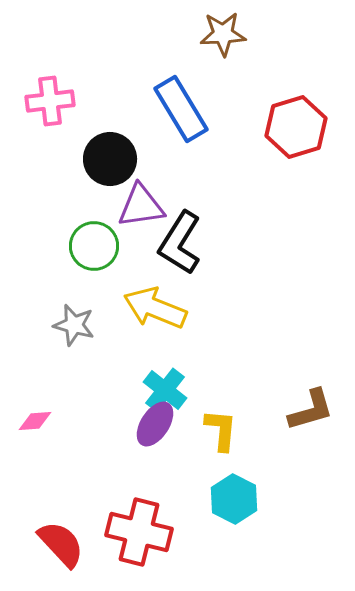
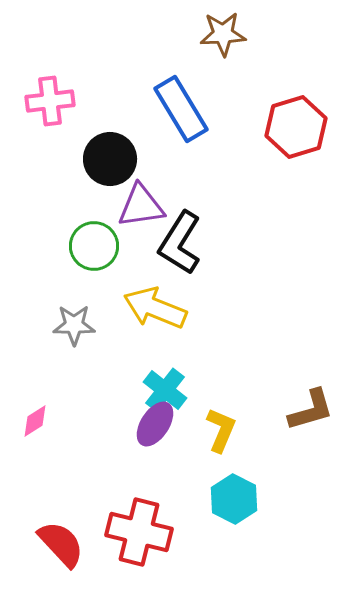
gray star: rotated 15 degrees counterclockwise
pink diamond: rotated 28 degrees counterclockwise
yellow L-shape: rotated 18 degrees clockwise
